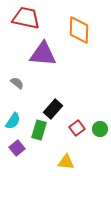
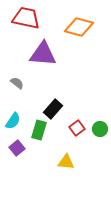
orange diamond: moved 3 px up; rotated 76 degrees counterclockwise
